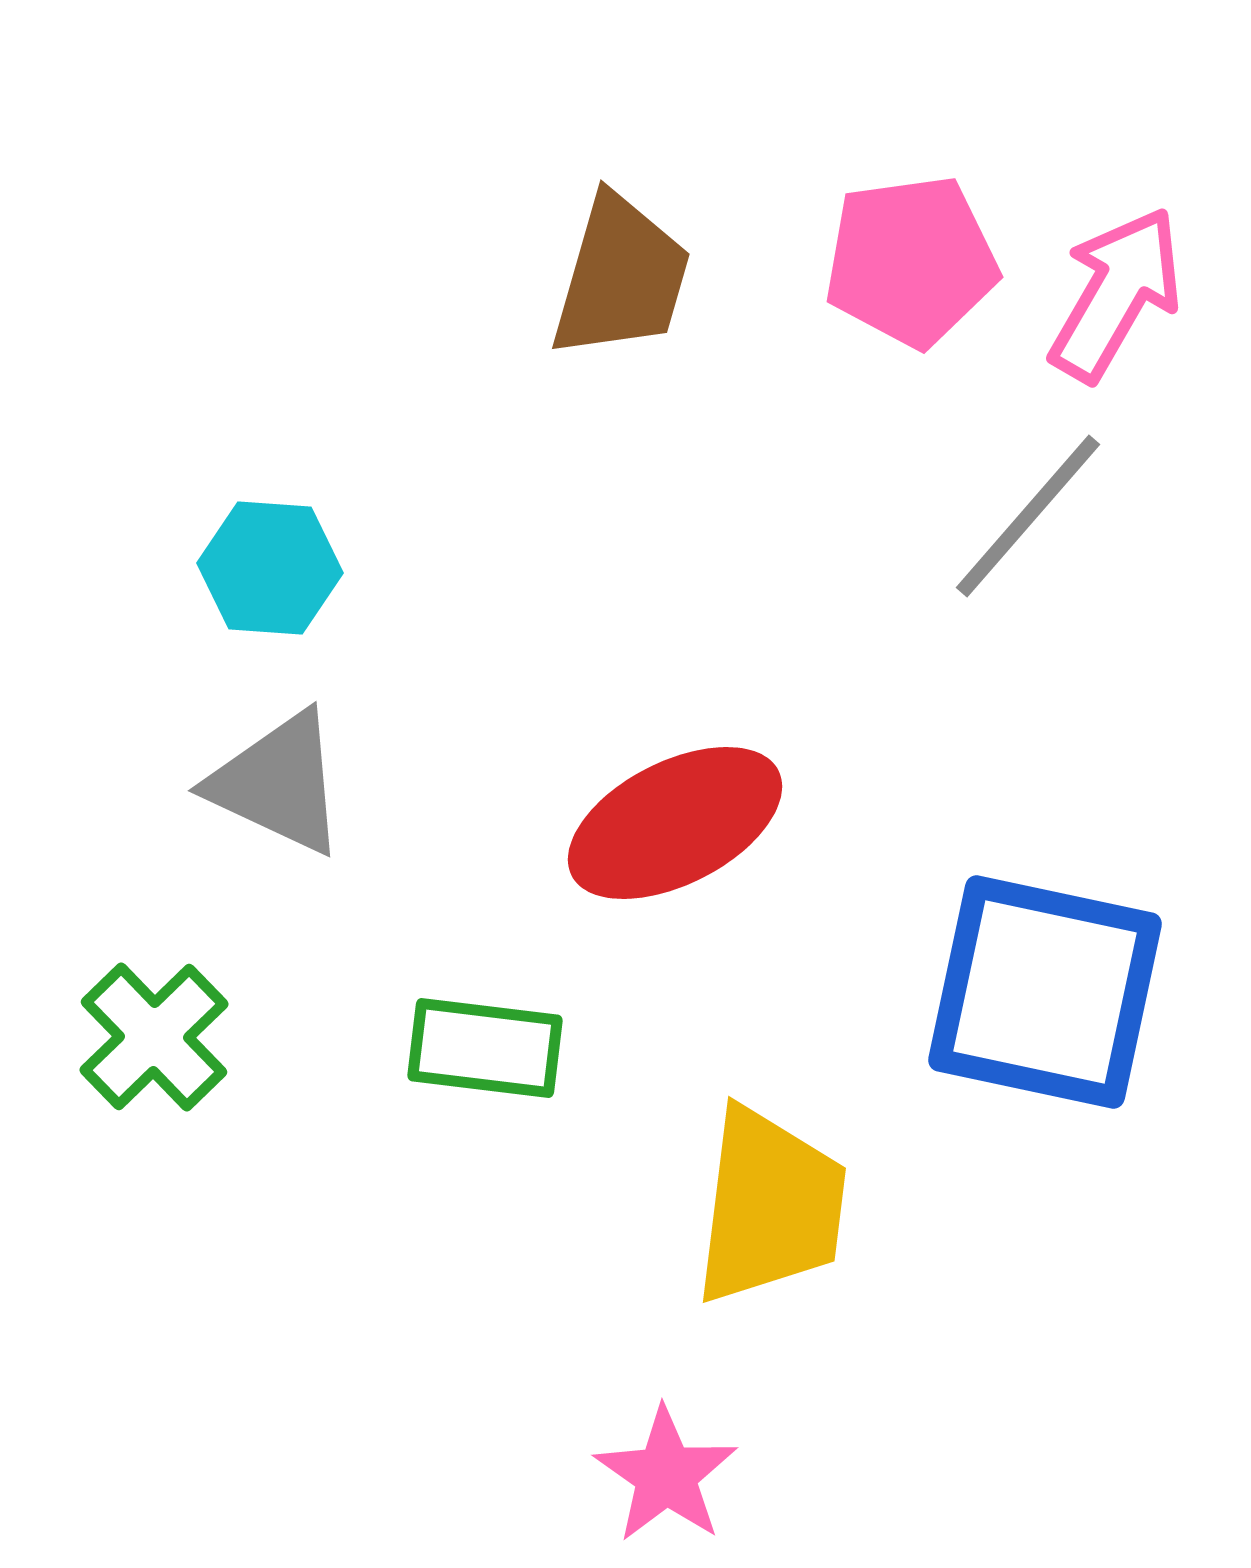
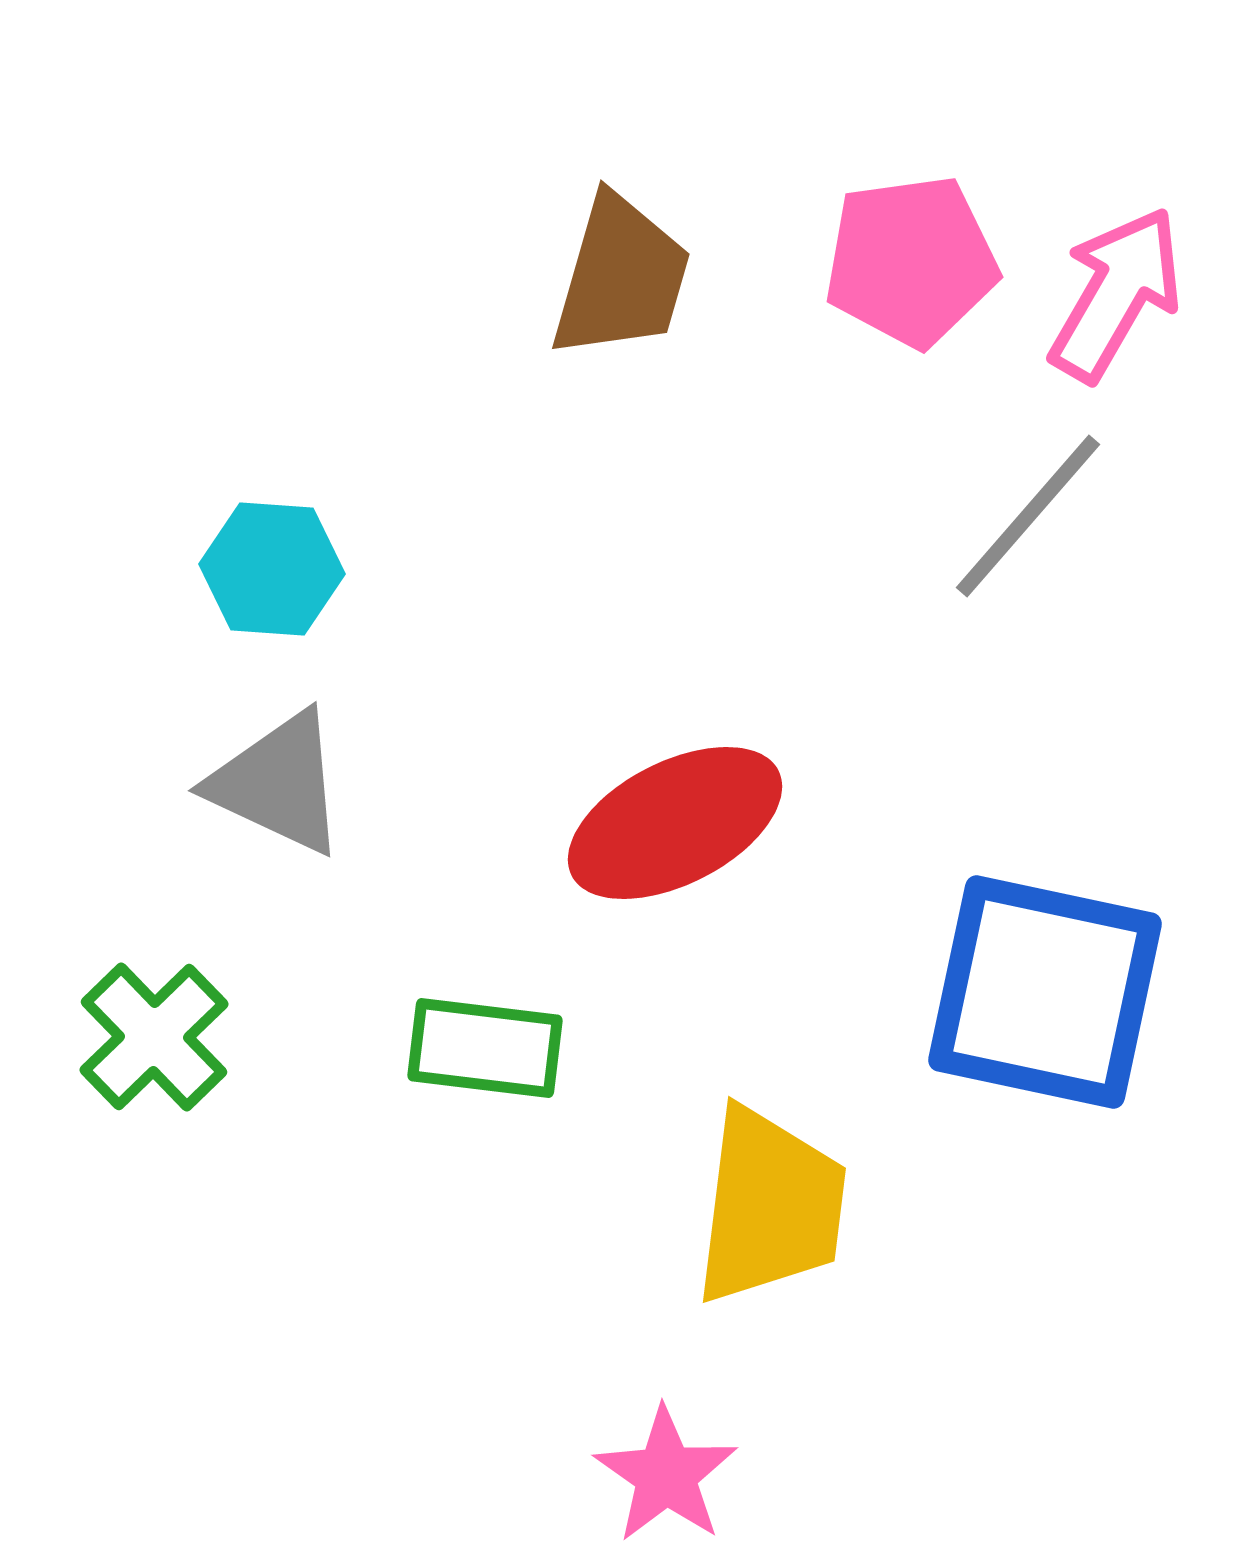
cyan hexagon: moved 2 px right, 1 px down
